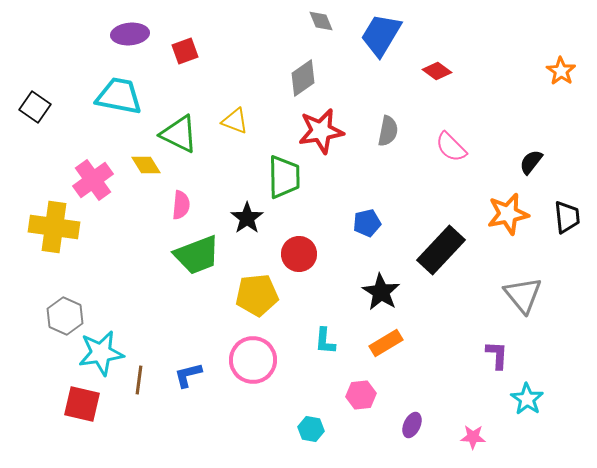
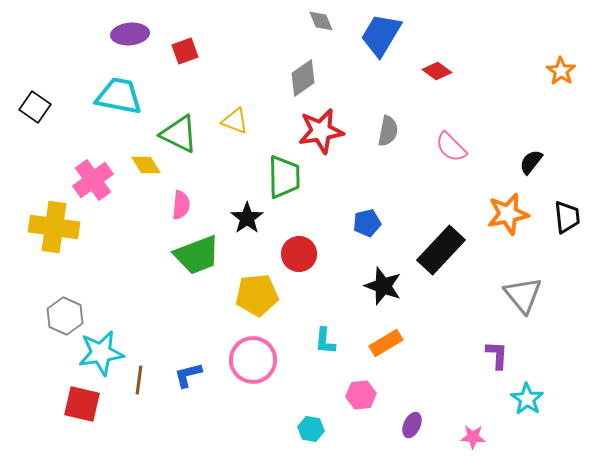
black star at (381, 292): moved 2 px right, 6 px up; rotated 12 degrees counterclockwise
